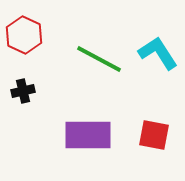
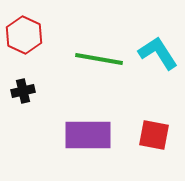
green line: rotated 18 degrees counterclockwise
